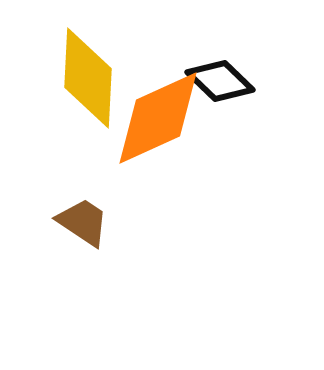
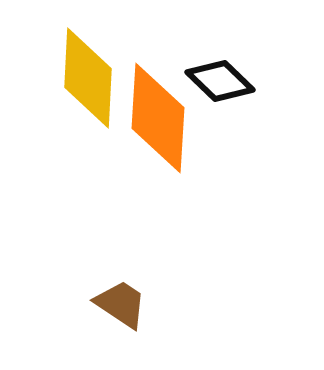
orange diamond: rotated 62 degrees counterclockwise
brown trapezoid: moved 38 px right, 82 px down
